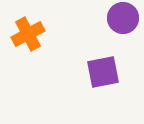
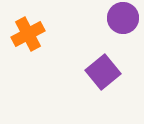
purple square: rotated 28 degrees counterclockwise
